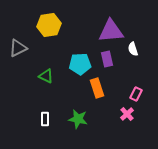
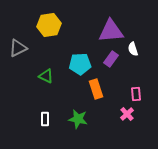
purple rectangle: moved 4 px right; rotated 49 degrees clockwise
orange rectangle: moved 1 px left, 1 px down
pink rectangle: rotated 32 degrees counterclockwise
